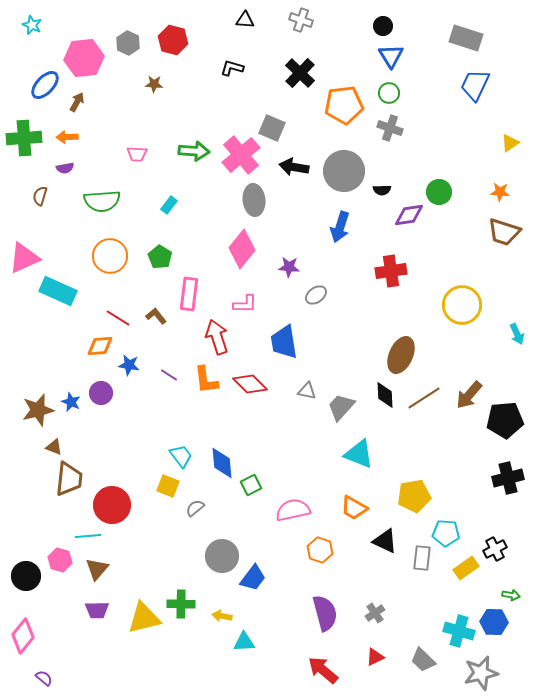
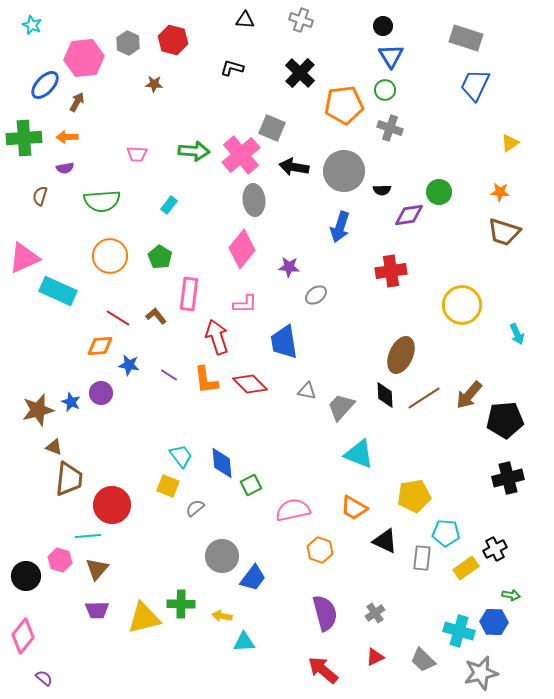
green circle at (389, 93): moved 4 px left, 3 px up
